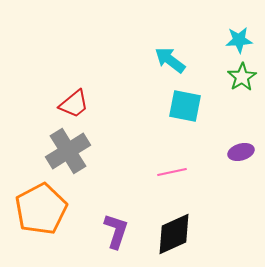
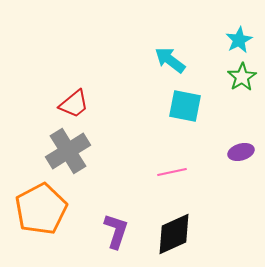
cyan star: rotated 24 degrees counterclockwise
